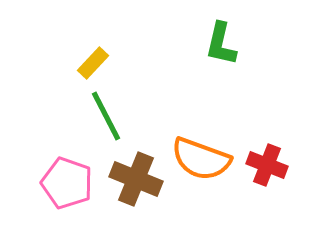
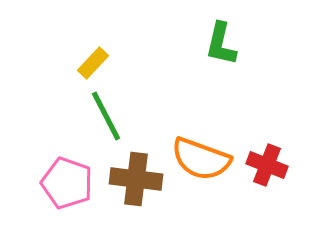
brown cross: rotated 15 degrees counterclockwise
